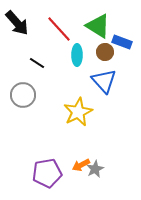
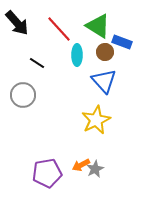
yellow star: moved 18 px right, 8 px down
